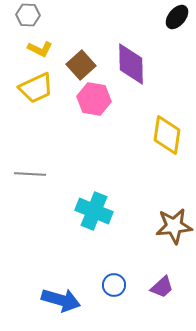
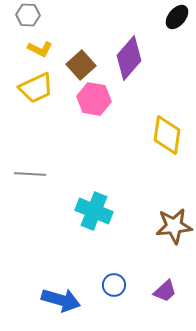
purple diamond: moved 2 px left, 6 px up; rotated 42 degrees clockwise
purple trapezoid: moved 3 px right, 4 px down
